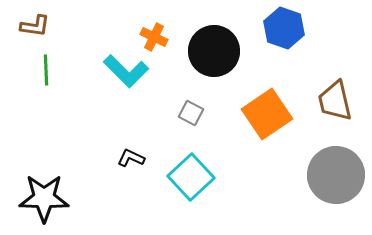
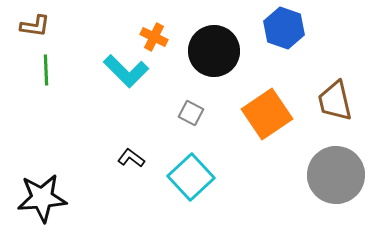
black L-shape: rotated 12 degrees clockwise
black star: moved 2 px left; rotated 6 degrees counterclockwise
